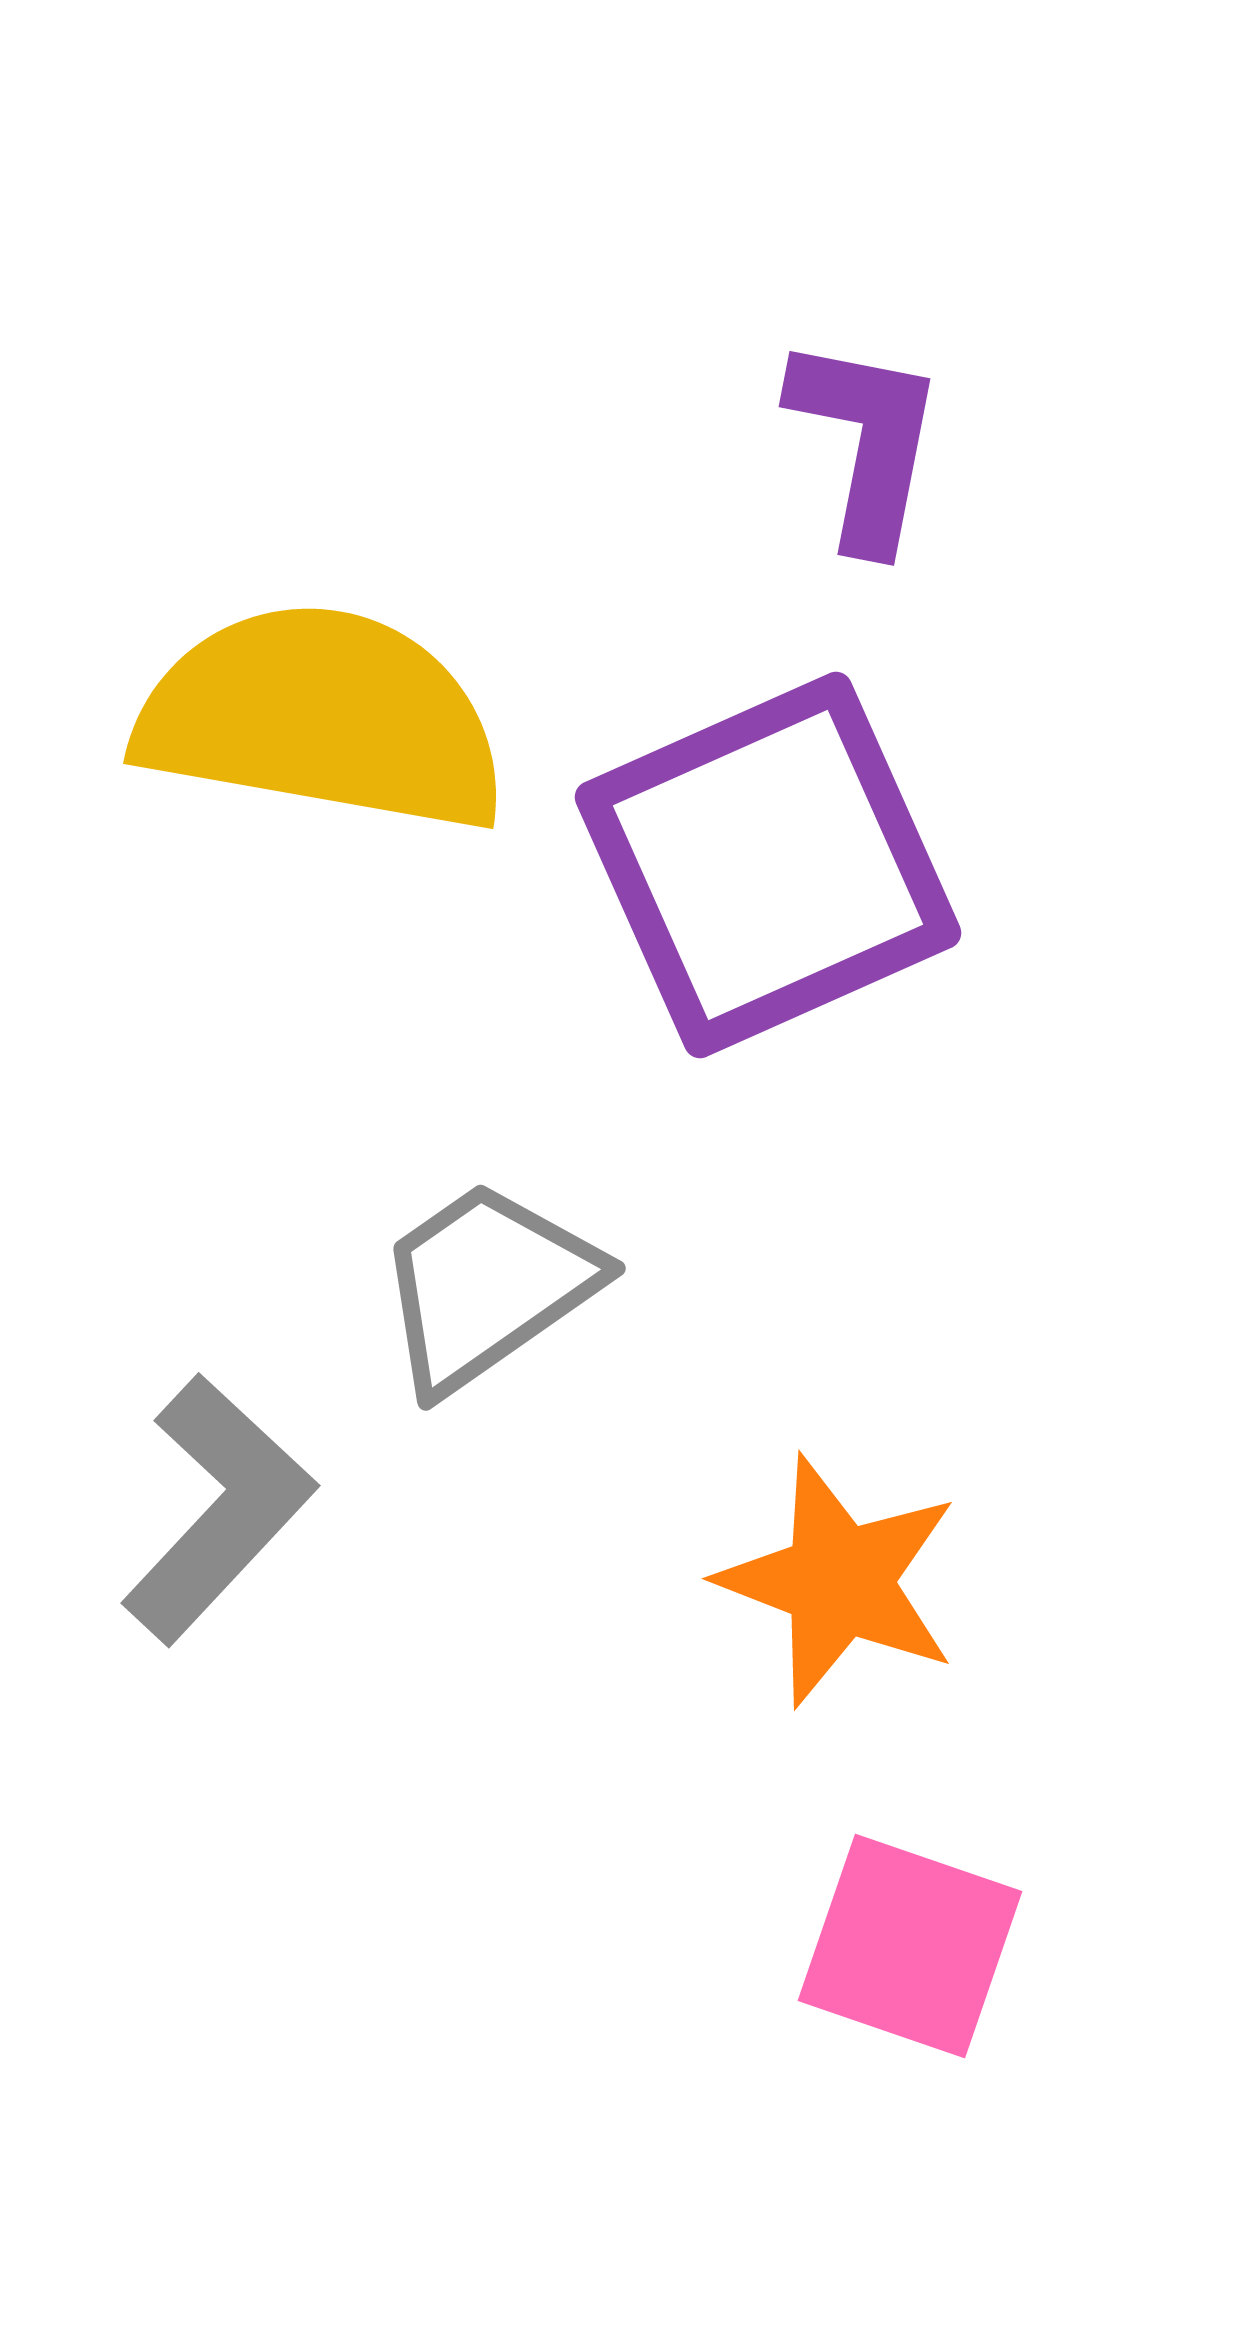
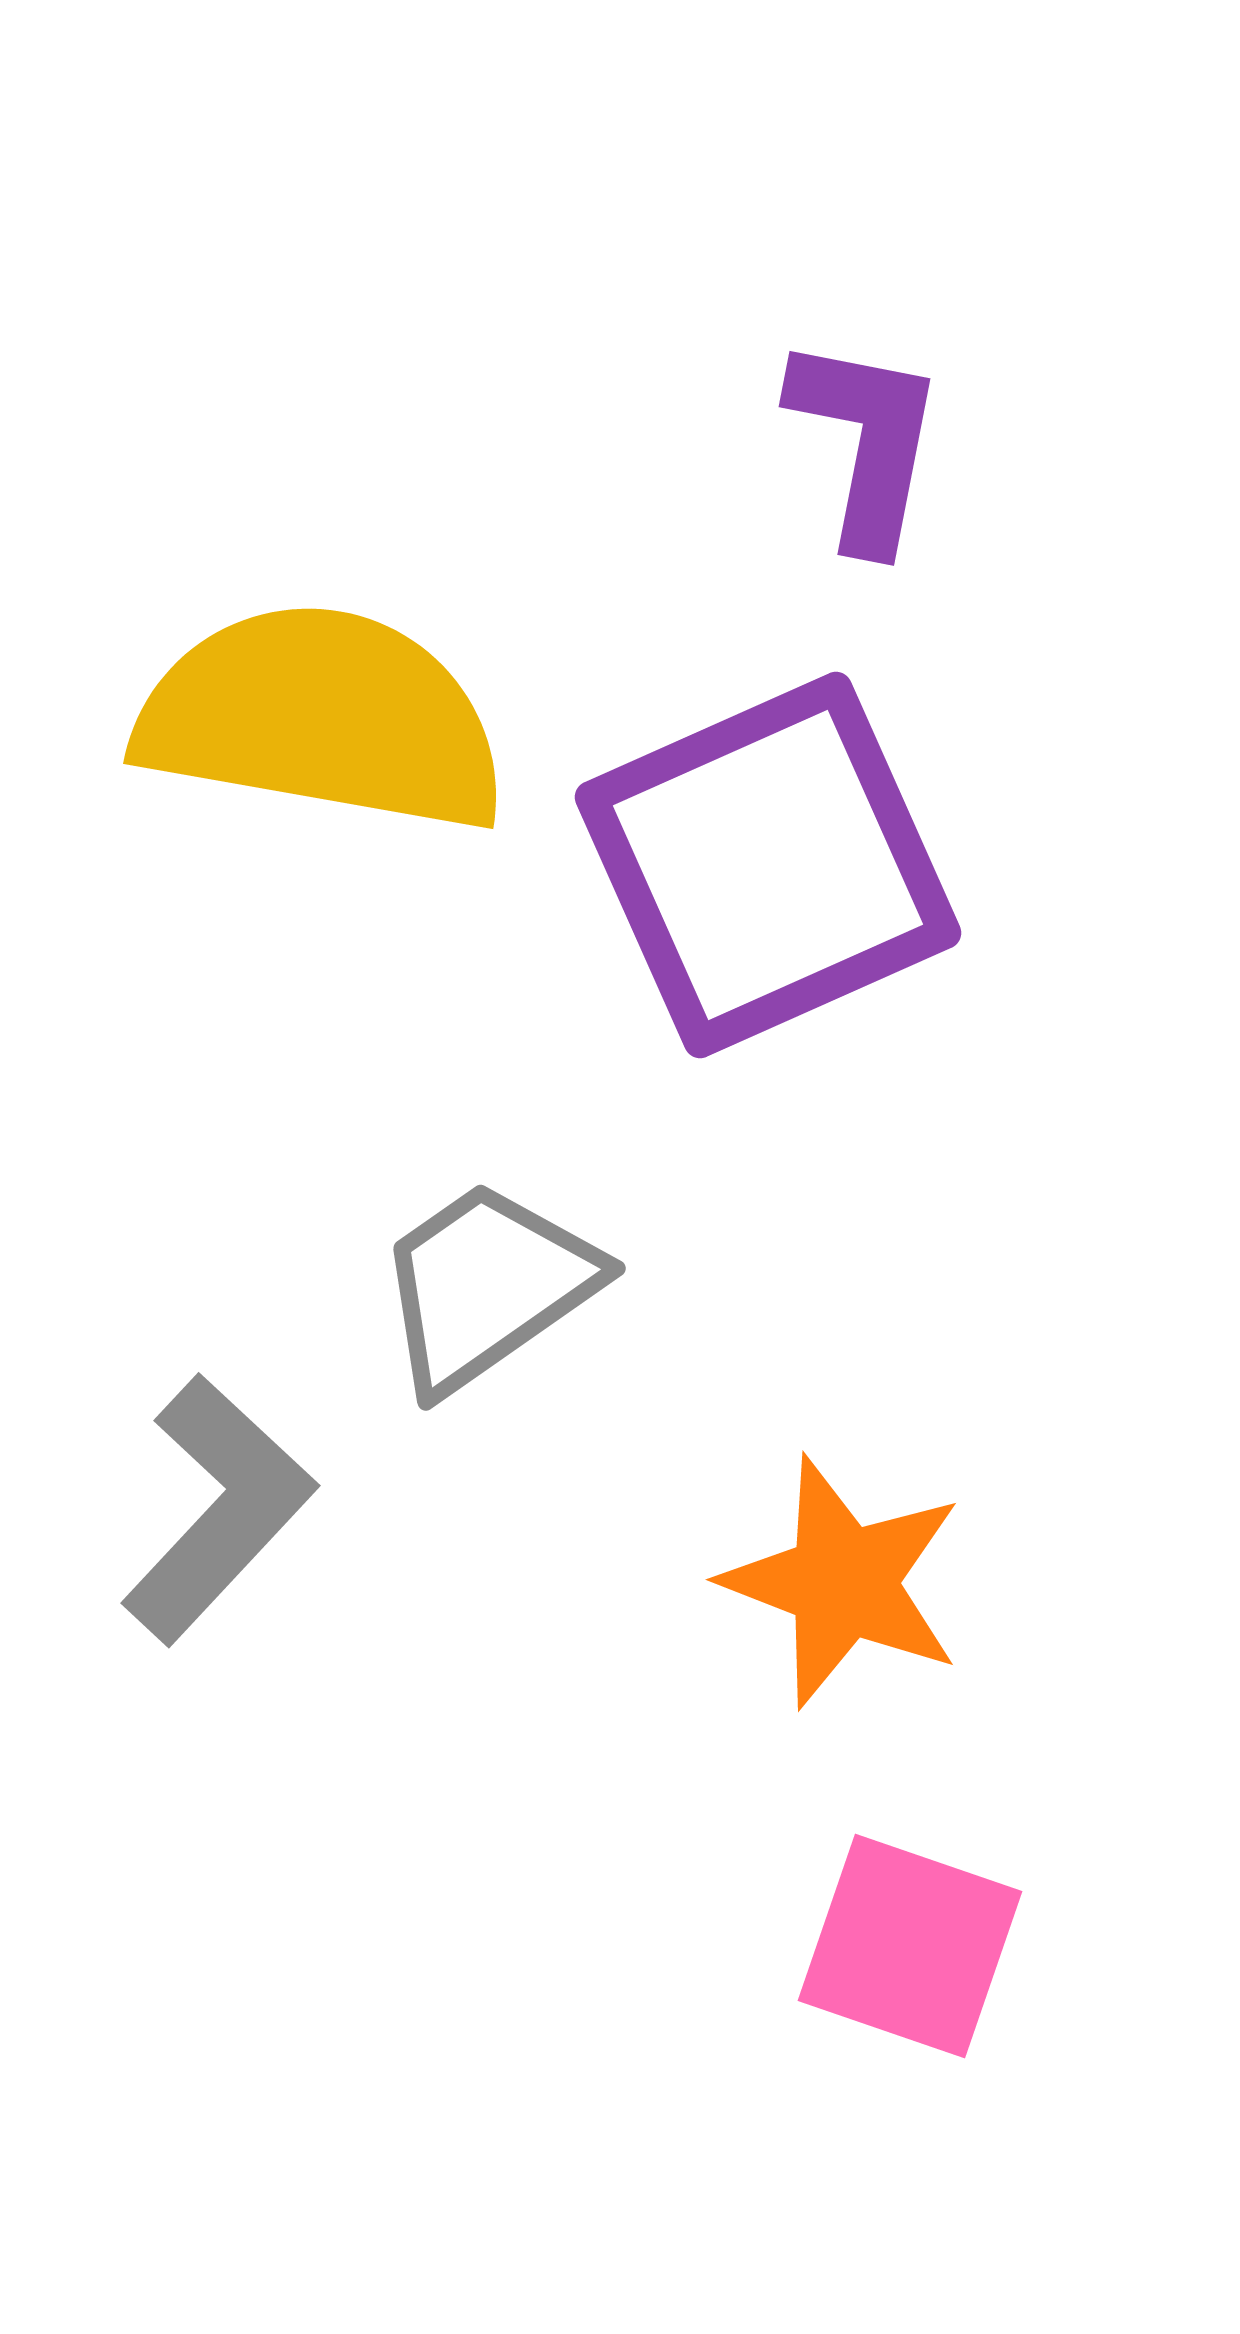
orange star: moved 4 px right, 1 px down
